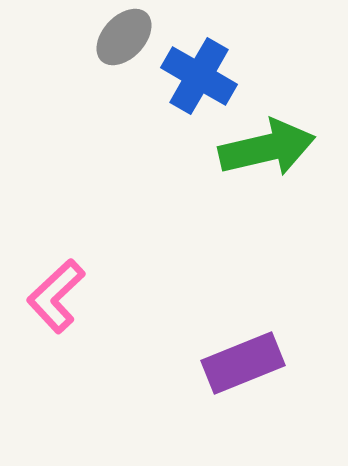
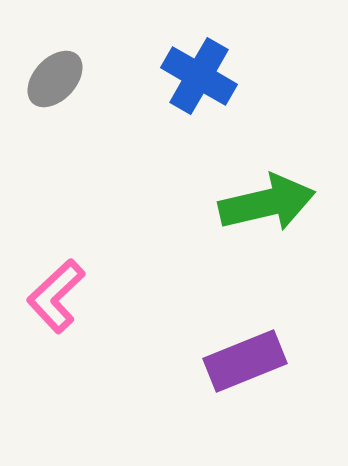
gray ellipse: moved 69 px left, 42 px down
green arrow: moved 55 px down
purple rectangle: moved 2 px right, 2 px up
